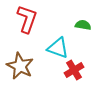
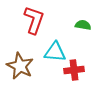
red L-shape: moved 7 px right, 1 px down
cyan triangle: moved 3 px left, 4 px down; rotated 15 degrees counterclockwise
red cross: rotated 24 degrees clockwise
